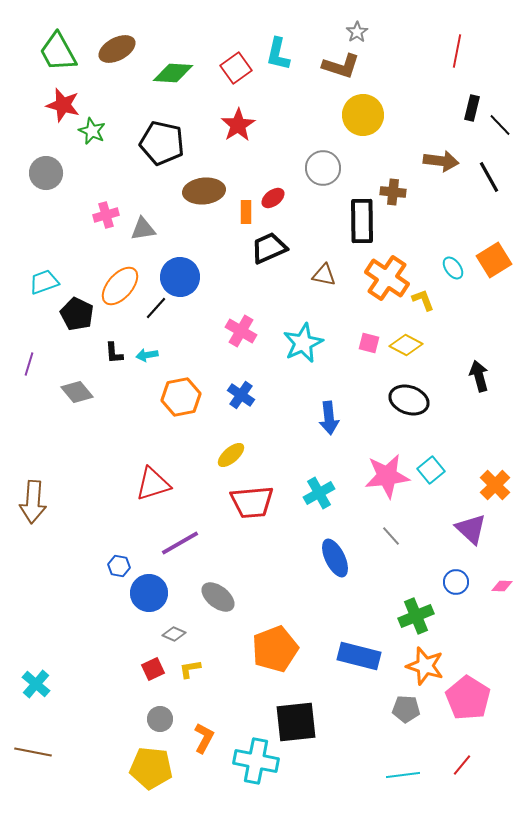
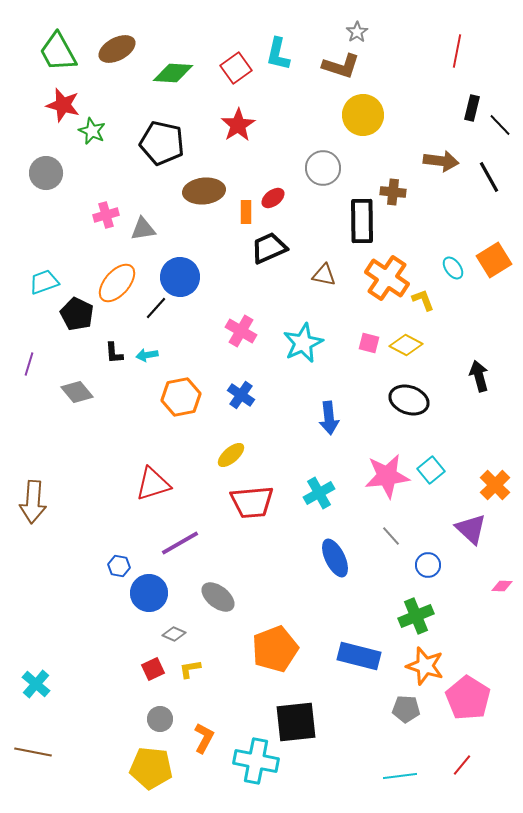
orange ellipse at (120, 286): moved 3 px left, 3 px up
blue circle at (456, 582): moved 28 px left, 17 px up
cyan line at (403, 775): moved 3 px left, 1 px down
